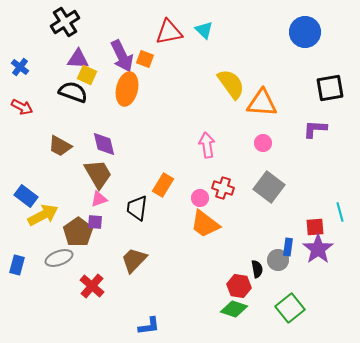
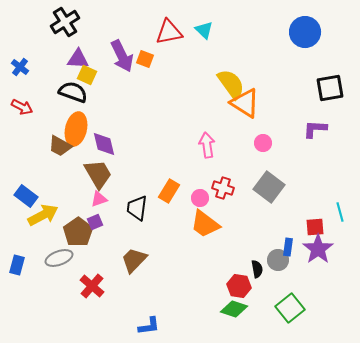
orange ellipse at (127, 89): moved 51 px left, 40 px down
orange triangle at (262, 103): moved 17 px left; rotated 28 degrees clockwise
orange rectangle at (163, 185): moved 6 px right, 6 px down
purple square at (95, 222): rotated 28 degrees counterclockwise
